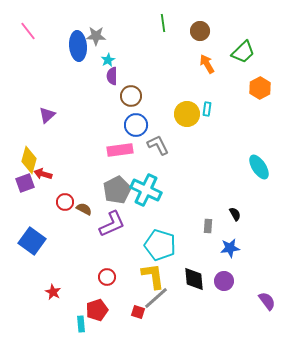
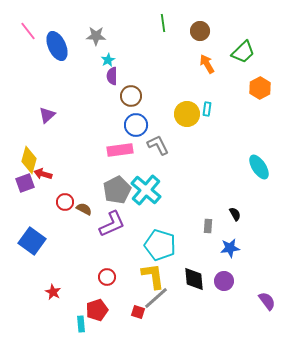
blue ellipse at (78, 46): moved 21 px left; rotated 20 degrees counterclockwise
cyan cross at (146, 190): rotated 16 degrees clockwise
